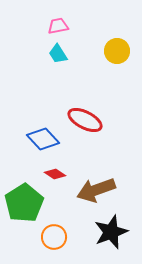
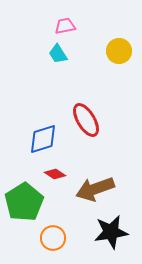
pink trapezoid: moved 7 px right
yellow circle: moved 2 px right
red ellipse: moved 1 px right; rotated 32 degrees clockwise
blue diamond: rotated 64 degrees counterclockwise
brown arrow: moved 1 px left, 1 px up
green pentagon: moved 1 px up
black star: rotated 12 degrees clockwise
orange circle: moved 1 px left, 1 px down
